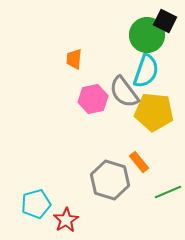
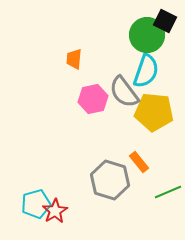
red star: moved 11 px left, 9 px up
